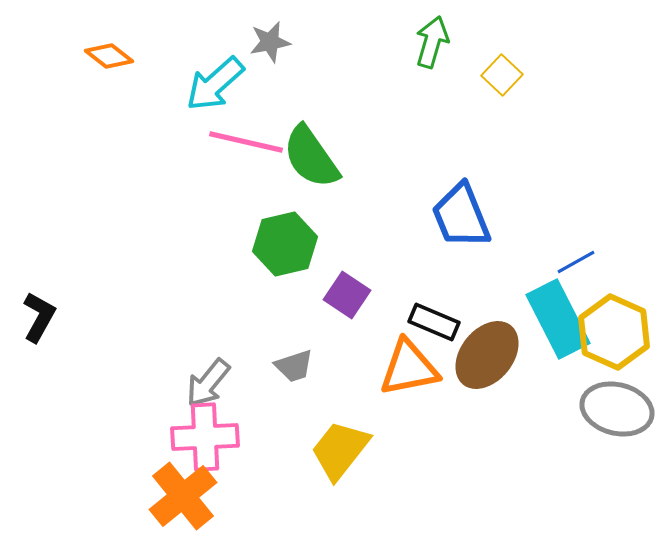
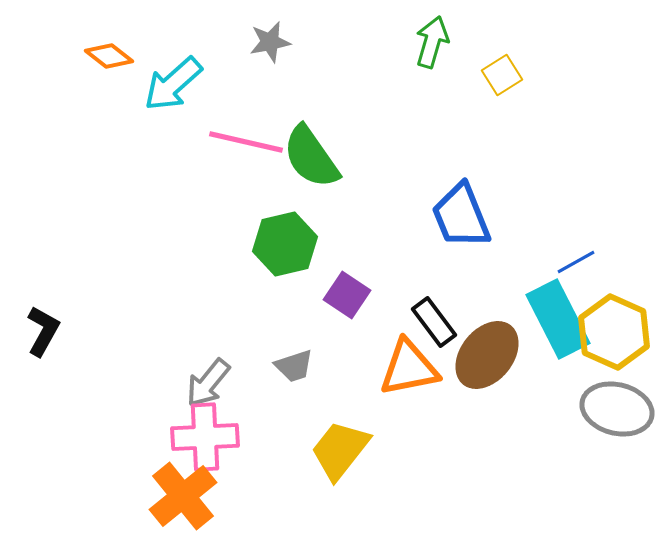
yellow square: rotated 15 degrees clockwise
cyan arrow: moved 42 px left
black L-shape: moved 4 px right, 14 px down
black rectangle: rotated 30 degrees clockwise
